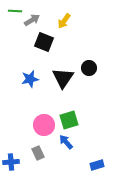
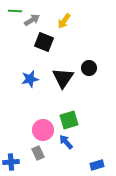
pink circle: moved 1 px left, 5 px down
